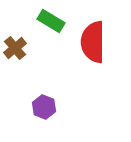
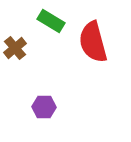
red semicircle: rotated 15 degrees counterclockwise
purple hexagon: rotated 20 degrees counterclockwise
